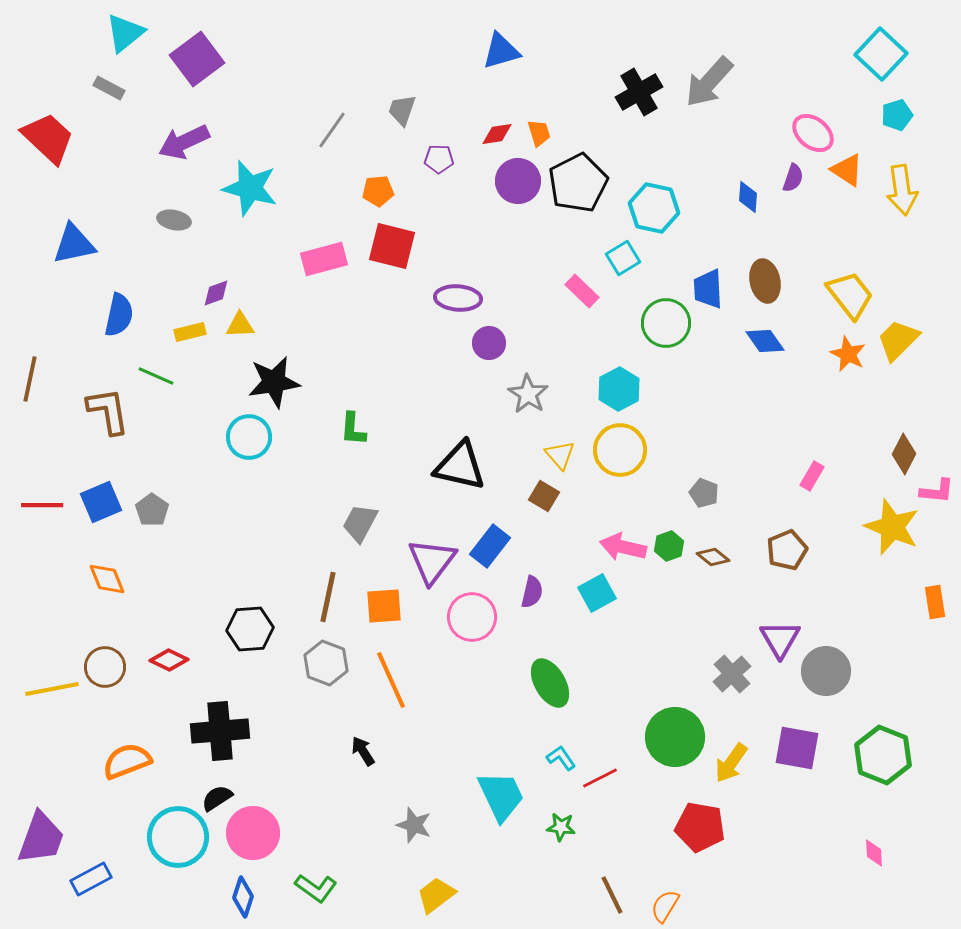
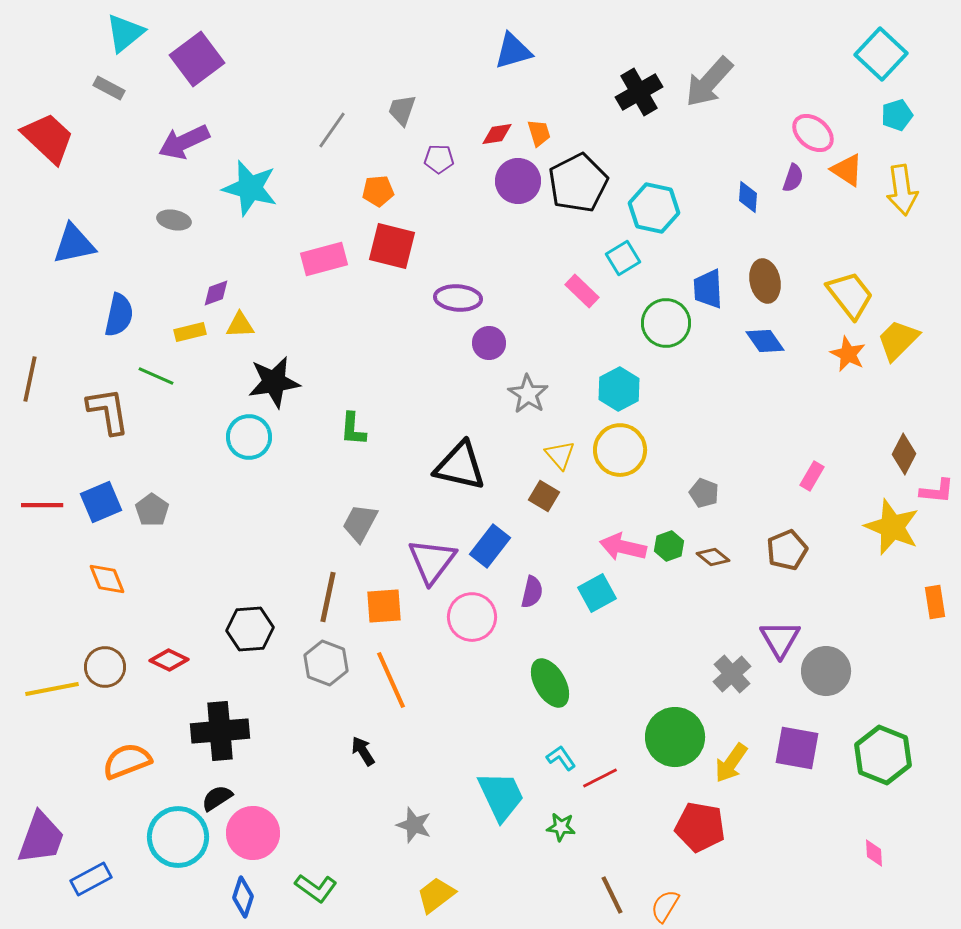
blue triangle at (501, 51): moved 12 px right
